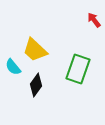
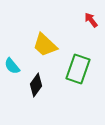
red arrow: moved 3 px left
yellow trapezoid: moved 10 px right, 5 px up
cyan semicircle: moved 1 px left, 1 px up
